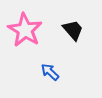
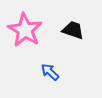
black trapezoid: rotated 30 degrees counterclockwise
